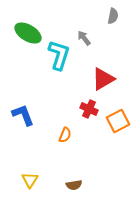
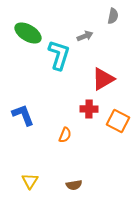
gray arrow: moved 1 px right, 2 px up; rotated 105 degrees clockwise
red cross: rotated 24 degrees counterclockwise
orange square: rotated 35 degrees counterclockwise
yellow triangle: moved 1 px down
